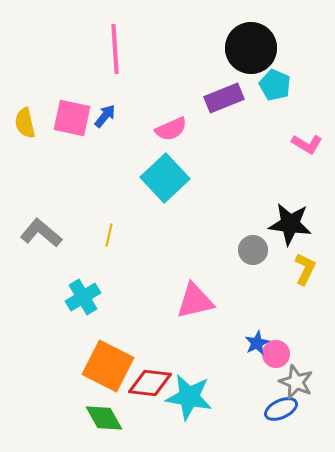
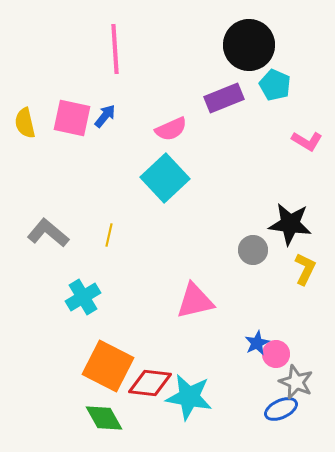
black circle: moved 2 px left, 3 px up
pink L-shape: moved 3 px up
gray L-shape: moved 7 px right
